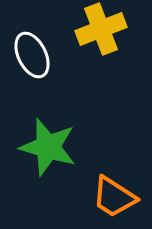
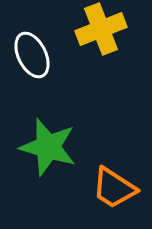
orange trapezoid: moved 9 px up
